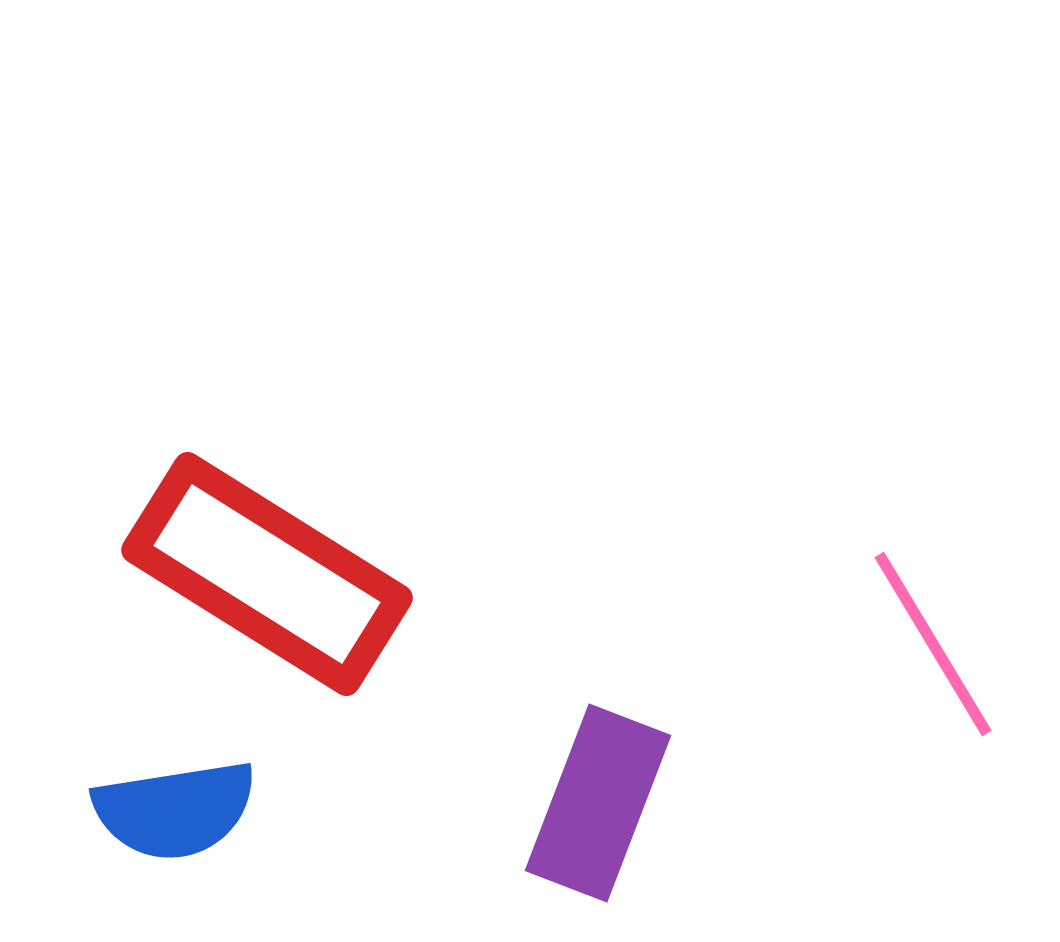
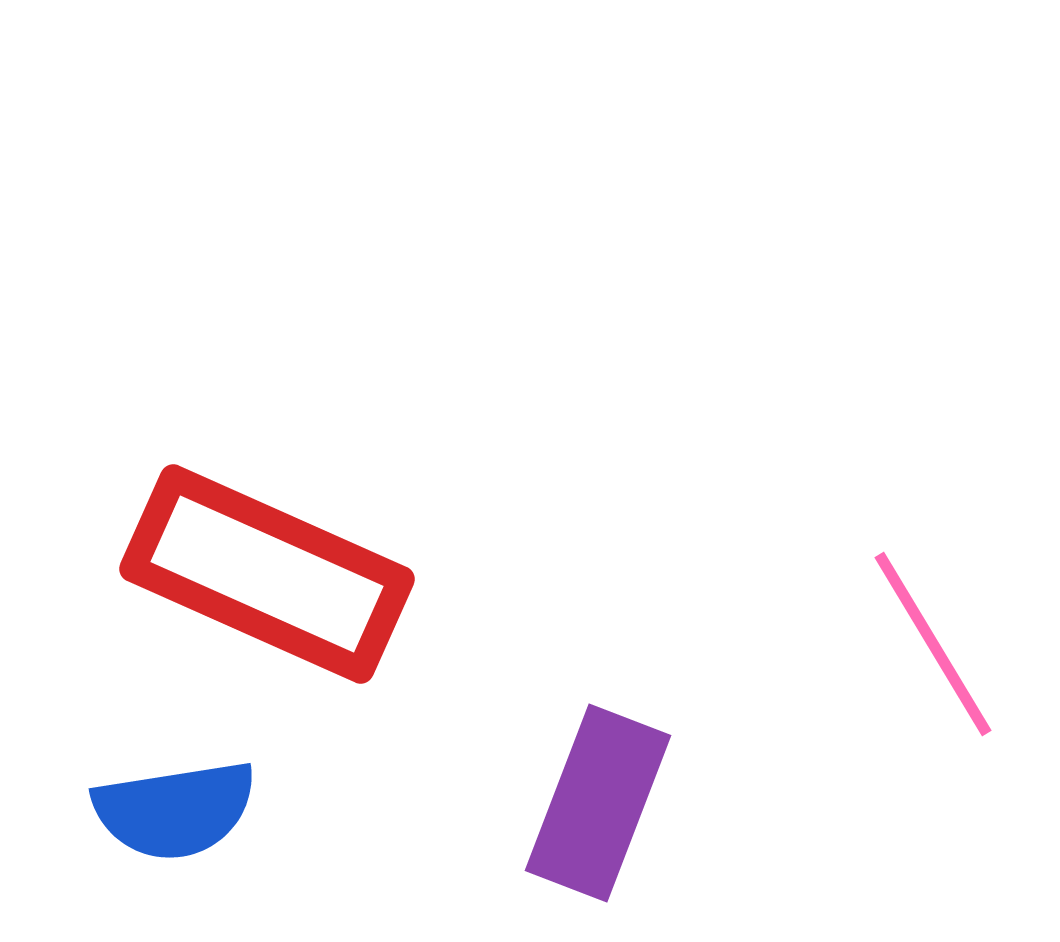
red rectangle: rotated 8 degrees counterclockwise
